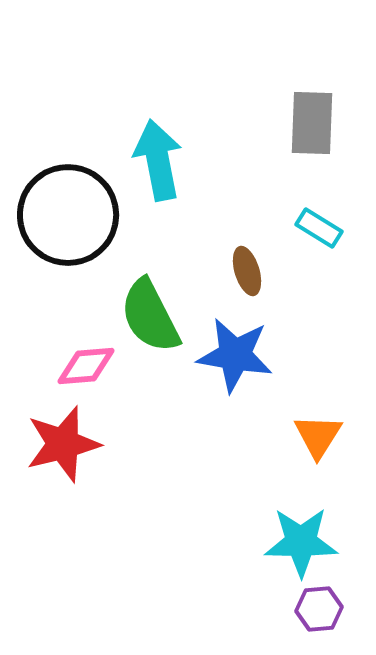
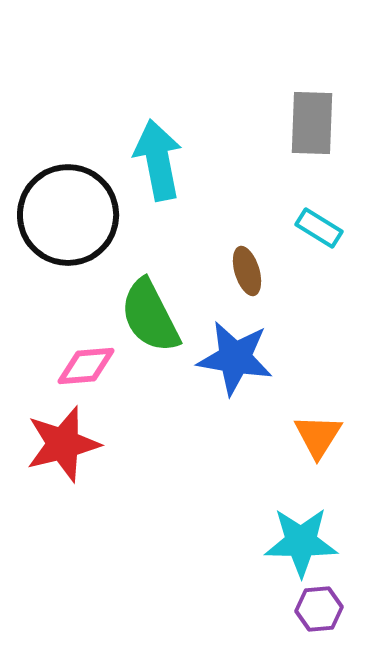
blue star: moved 3 px down
